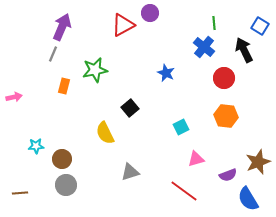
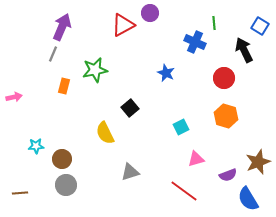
blue cross: moved 9 px left, 5 px up; rotated 15 degrees counterclockwise
orange hexagon: rotated 10 degrees clockwise
